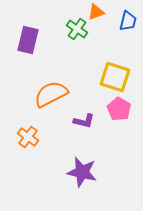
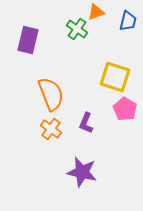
orange semicircle: rotated 96 degrees clockwise
pink pentagon: moved 6 px right
purple L-shape: moved 2 px right, 2 px down; rotated 100 degrees clockwise
orange cross: moved 23 px right, 8 px up
